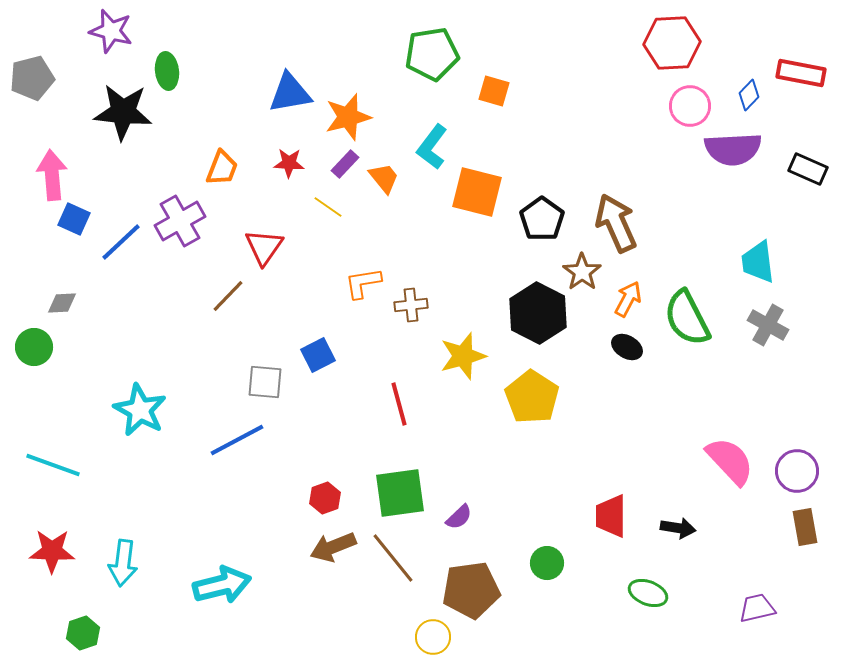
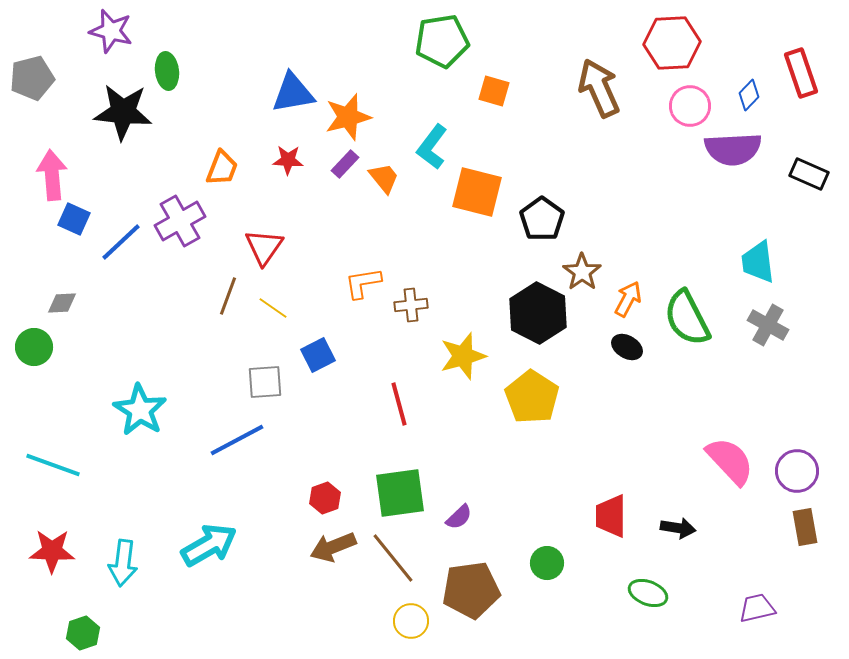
green pentagon at (432, 54): moved 10 px right, 13 px up
red rectangle at (801, 73): rotated 60 degrees clockwise
blue triangle at (290, 93): moved 3 px right
red star at (289, 163): moved 1 px left, 3 px up
black rectangle at (808, 169): moved 1 px right, 5 px down
yellow line at (328, 207): moved 55 px left, 101 px down
brown arrow at (616, 223): moved 17 px left, 135 px up
brown line at (228, 296): rotated 24 degrees counterclockwise
gray square at (265, 382): rotated 9 degrees counterclockwise
cyan star at (140, 410): rotated 4 degrees clockwise
cyan arrow at (222, 585): moved 13 px left, 40 px up; rotated 16 degrees counterclockwise
yellow circle at (433, 637): moved 22 px left, 16 px up
